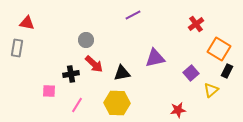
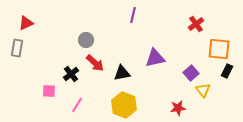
purple line: rotated 49 degrees counterclockwise
red triangle: moved 1 px left; rotated 35 degrees counterclockwise
orange square: rotated 25 degrees counterclockwise
red arrow: moved 1 px right, 1 px up
black cross: rotated 28 degrees counterclockwise
yellow triangle: moved 8 px left; rotated 28 degrees counterclockwise
yellow hexagon: moved 7 px right, 2 px down; rotated 20 degrees clockwise
red star: moved 2 px up
